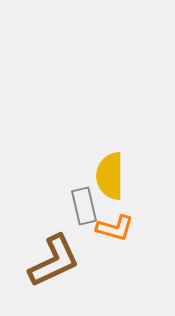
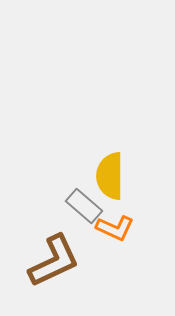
gray rectangle: rotated 36 degrees counterclockwise
orange L-shape: rotated 9 degrees clockwise
